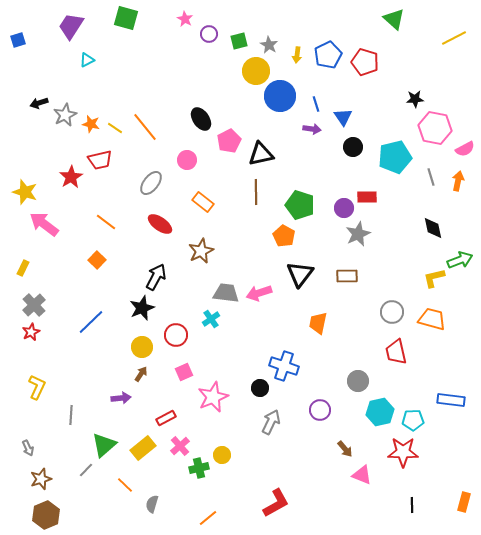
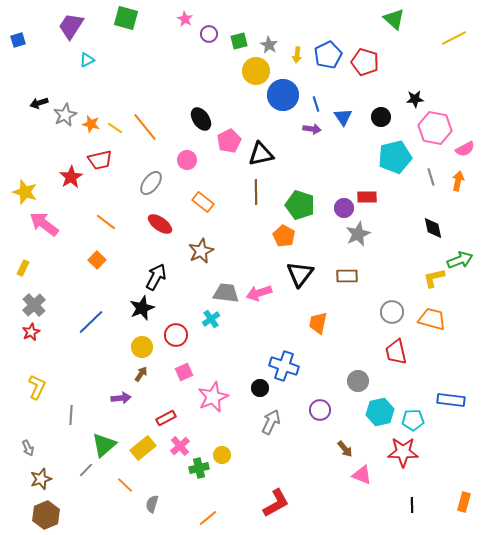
blue circle at (280, 96): moved 3 px right, 1 px up
black circle at (353, 147): moved 28 px right, 30 px up
